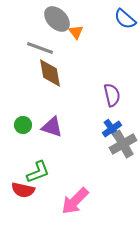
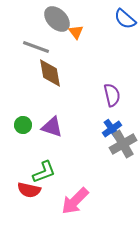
gray line: moved 4 px left, 1 px up
green L-shape: moved 6 px right
red semicircle: moved 6 px right
